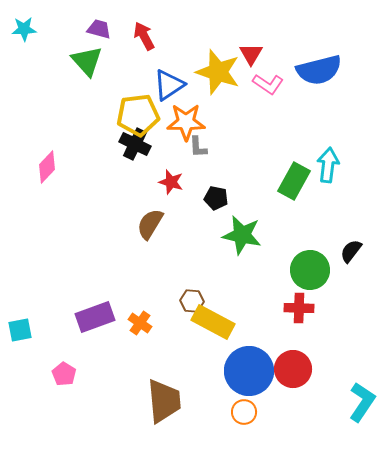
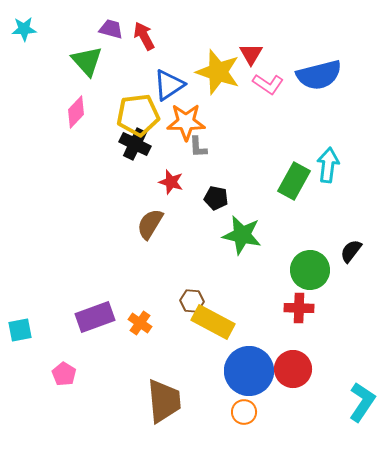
purple trapezoid: moved 12 px right
blue semicircle: moved 5 px down
pink diamond: moved 29 px right, 55 px up
